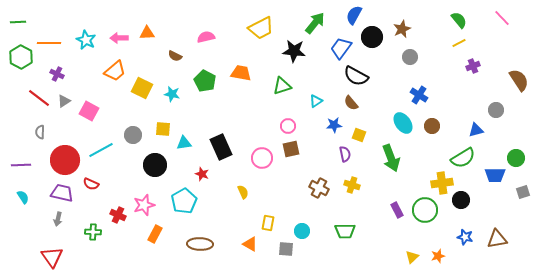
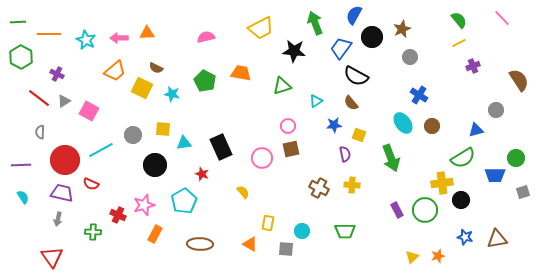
green arrow at (315, 23): rotated 60 degrees counterclockwise
orange line at (49, 43): moved 9 px up
brown semicircle at (175, 56): moved 19 px left, 12 px down
yellow cross at (352, 185): rotated 14 degrees counterclockwise
yellow semicircle at (243, 192): rotated 16 degrees counterclockwise
